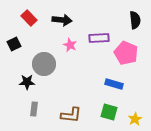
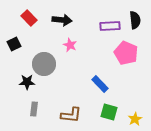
purple rectangle: moved 11 px right, 12 px up
blue rectangle: moved 14 px left; rotated 30 degrees clockwise
